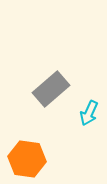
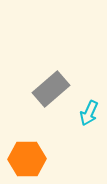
orange hexagon: rotated 9 degrees counterclockwise
